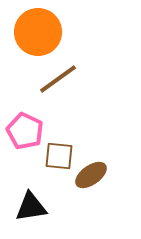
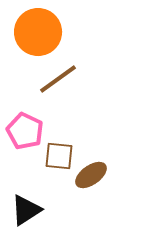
black triangle: moved 5 px left, 3 px down; rotated 24 degrees counterclockwise
